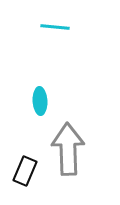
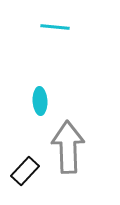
gray arrow: moved 2 px up
black rectangle: rotated 20 degrees clockwise
